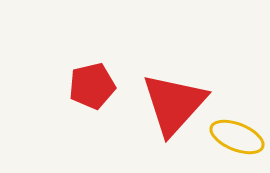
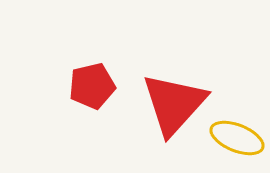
yellow ellipse: moved 1 px down
